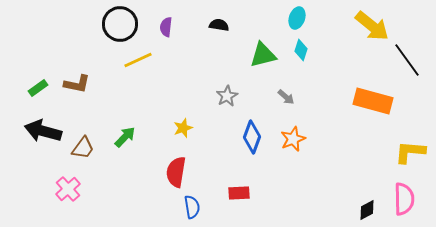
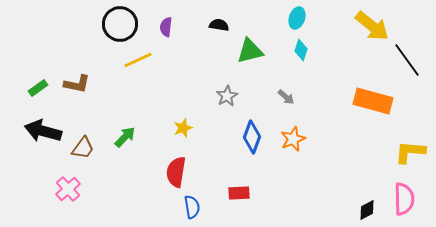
green triangle: moved 13 px left, 4 px up
